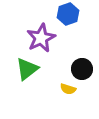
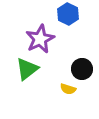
blue hexagon: rotated 15 degrees counterclockwise
purple star: moved 1 px left, 1 px down
